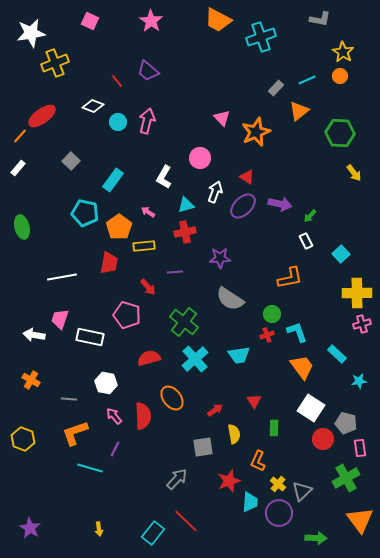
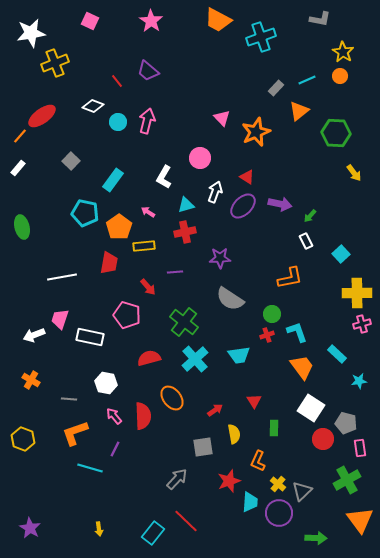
green hexagon at (340, 133): moved 4 px left
white arrow at (34, 335): rotated 30 degrees counterclockwise
green cross at (346, 478): moved 1 px right, 2 px down
